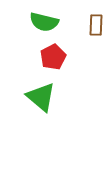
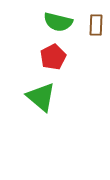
green semicircle: moved 14 px right
